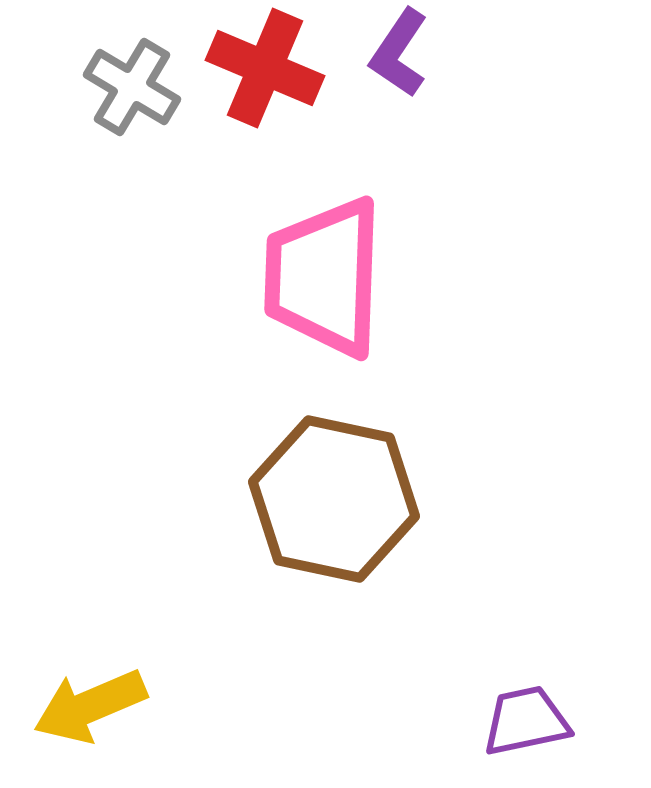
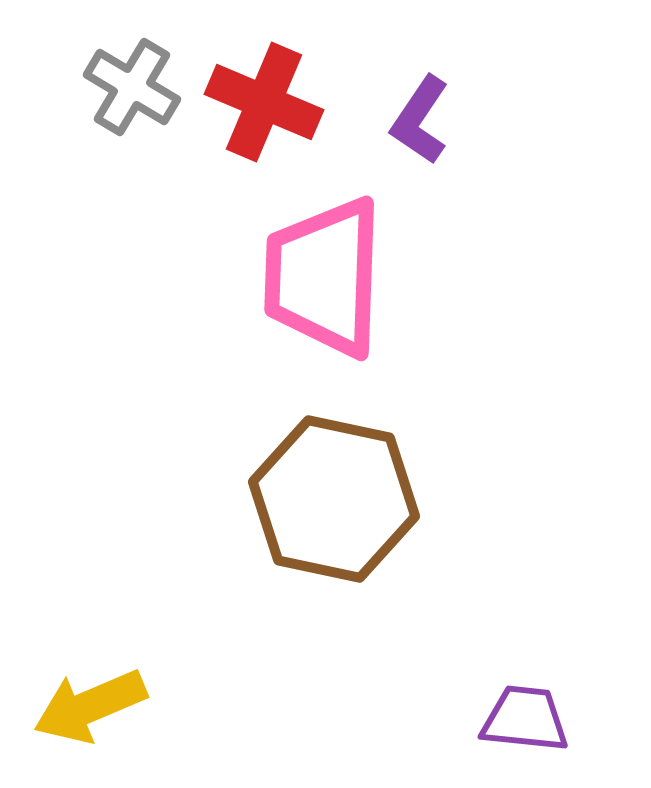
purple L-shape: moved 21 px right, 67 px down
red cross: moved 1 px left, 34 px down
purple trapezoid: moved 1 px left, 2 px up; rotated 18 degrees clockwise
